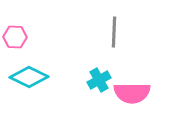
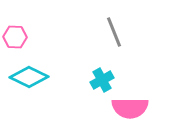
gray line: rotated 24 degrees counterclockwise
cyan cross: moved 3 px right
pink semicircle: moved 2 px left, 15 px down
